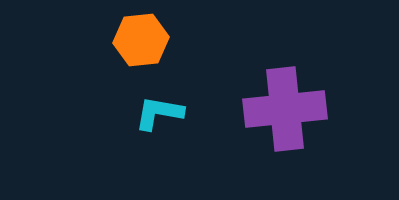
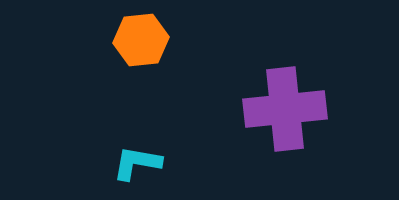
cyan L-shape: moved 22 px left, 50 px down
